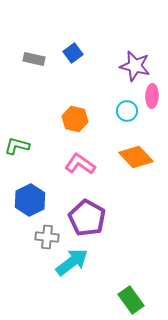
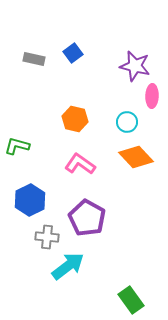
cyan circle: moved 11 px down
cyan arrow: moved 4 px left, 4 px down
